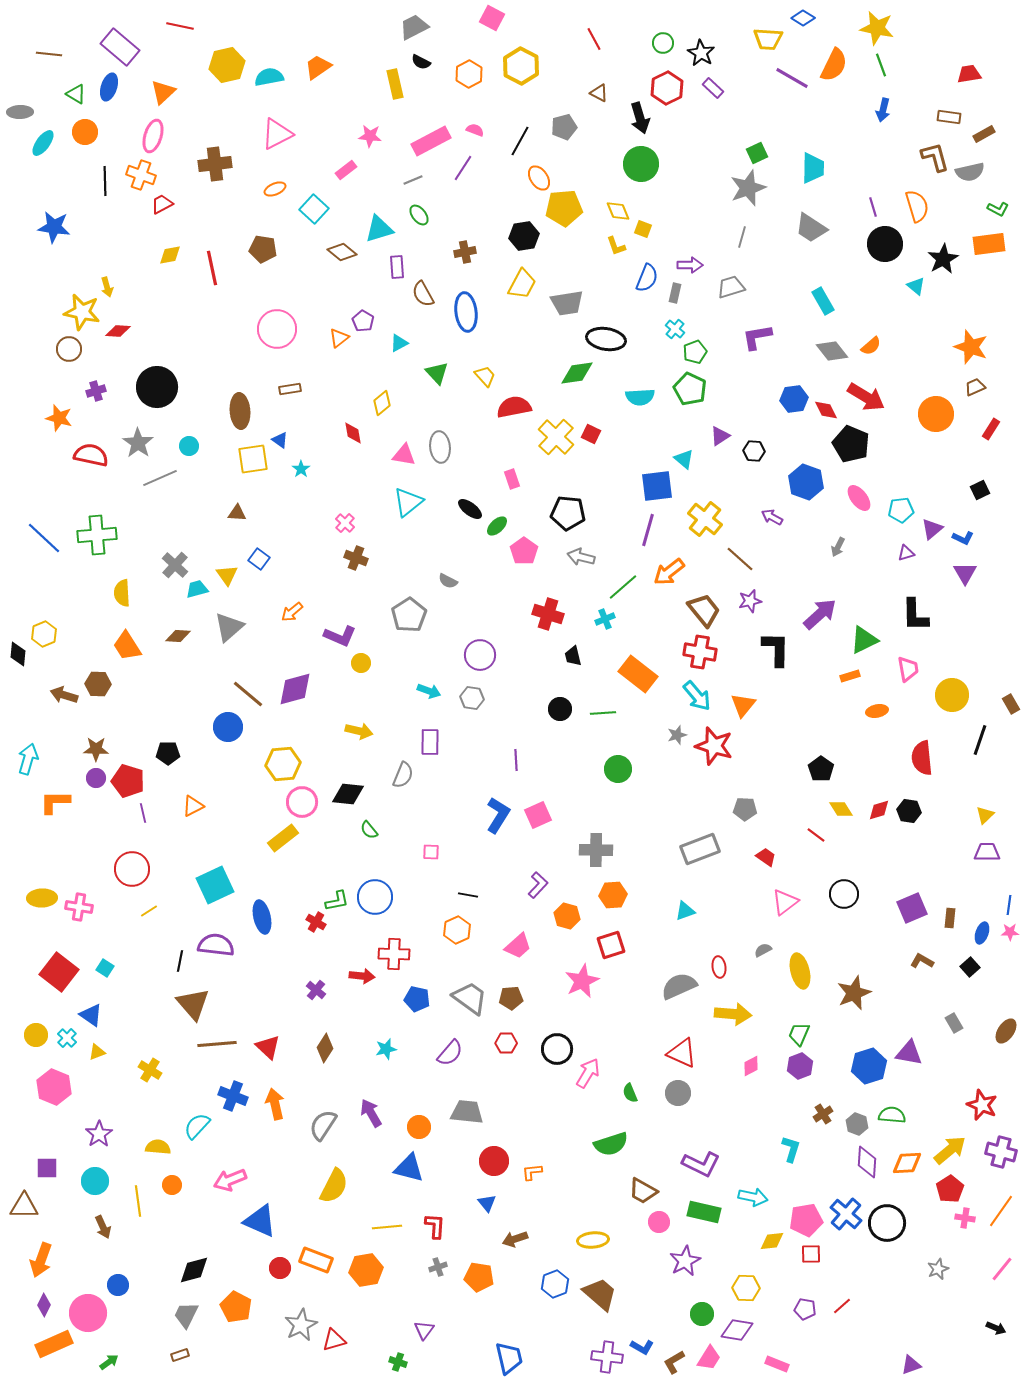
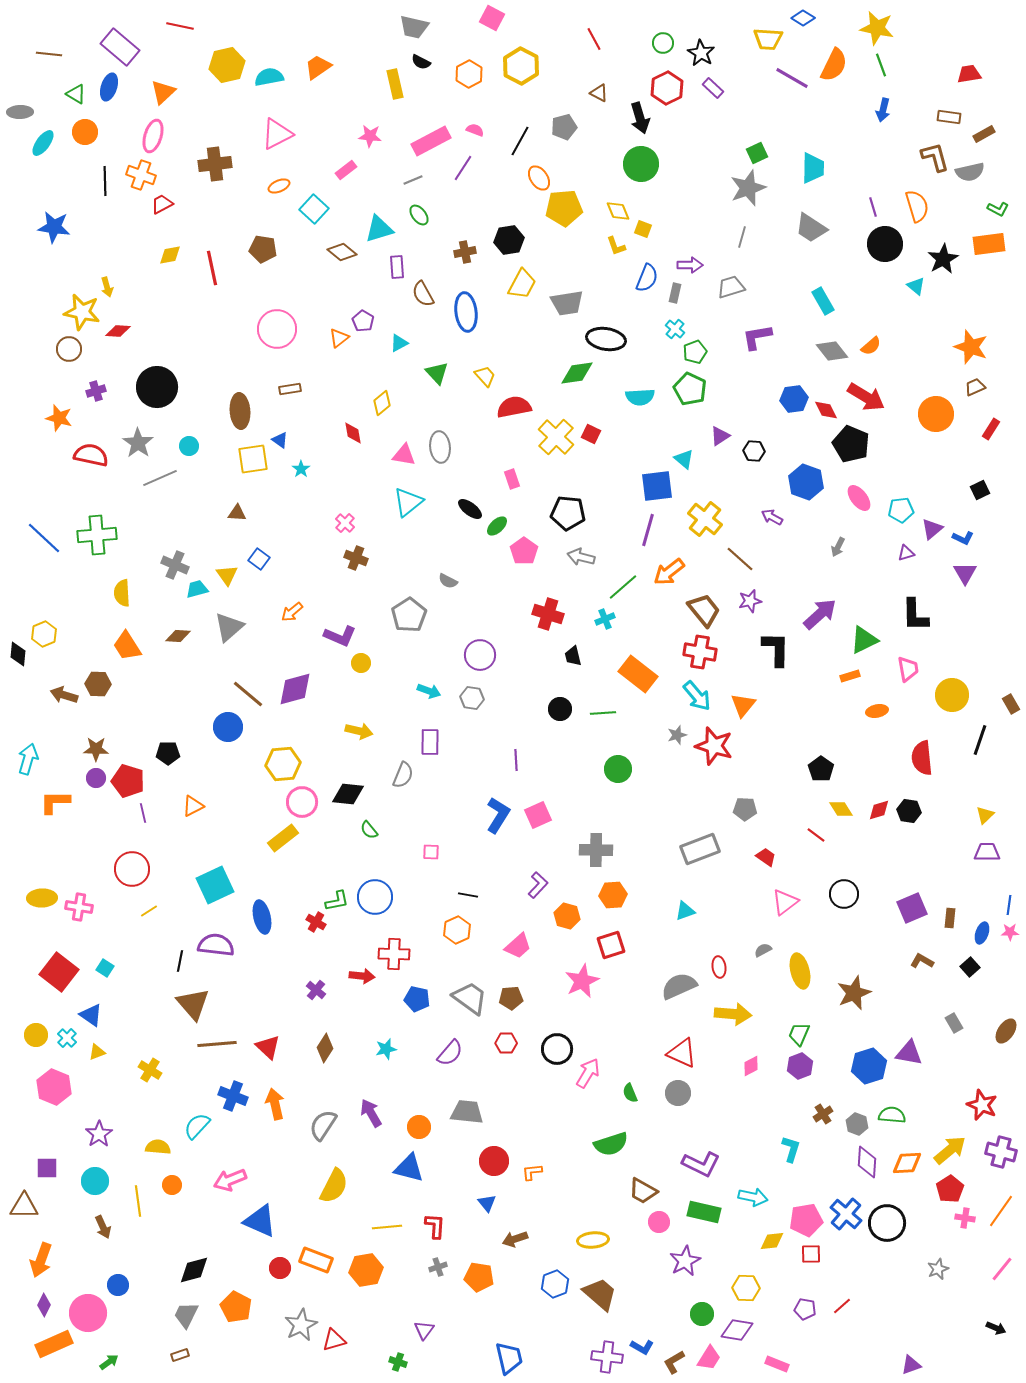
gray trapezoid at (414, 27): rotated 140 degrees counterclockwise
orange ellipse at (275, 189): moved 4 px right, 3 px up
black hexagon at (524, 236): moved 15 px left, 4 px down
gray cross at (175, 565): rotated 20 degrees counterclockwise
